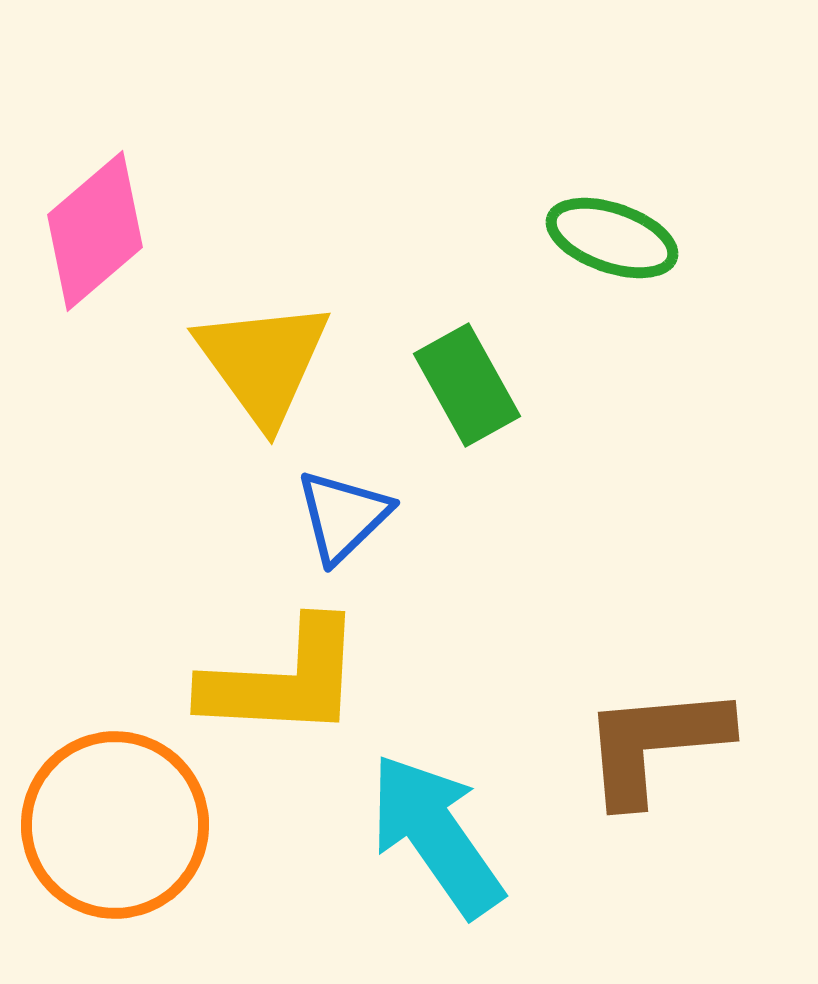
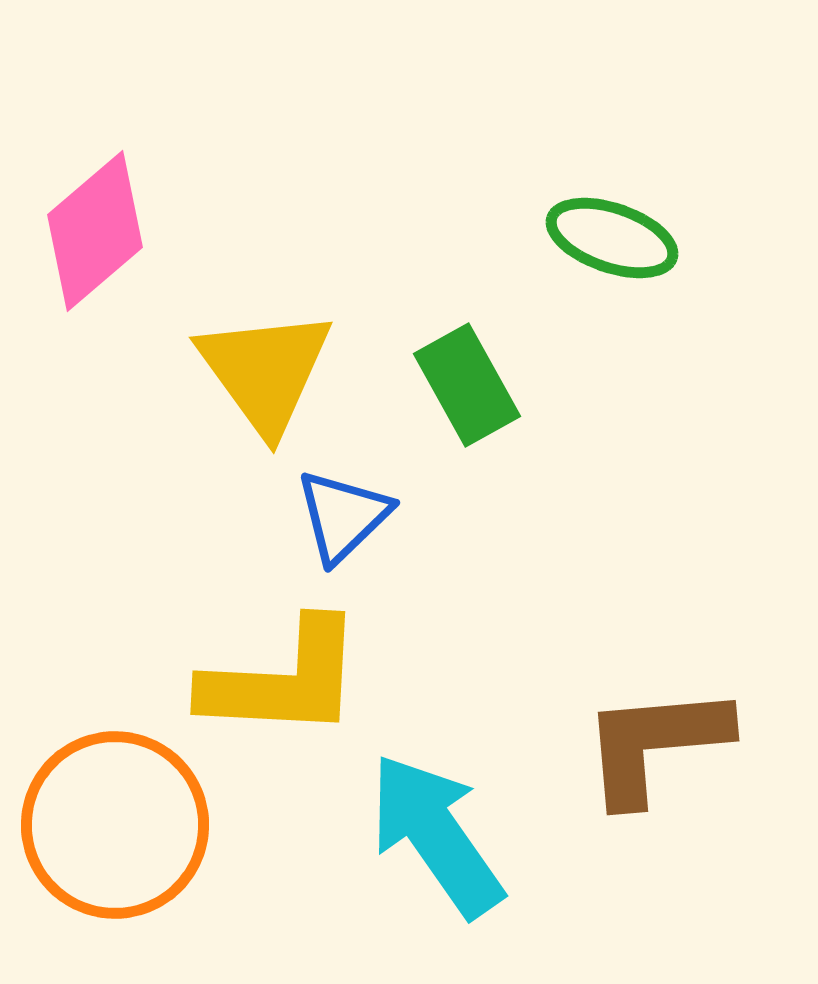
yellow triangle: moved 2 px right, 9 px down
